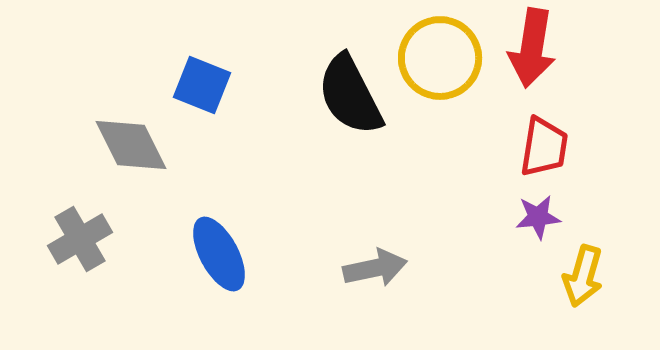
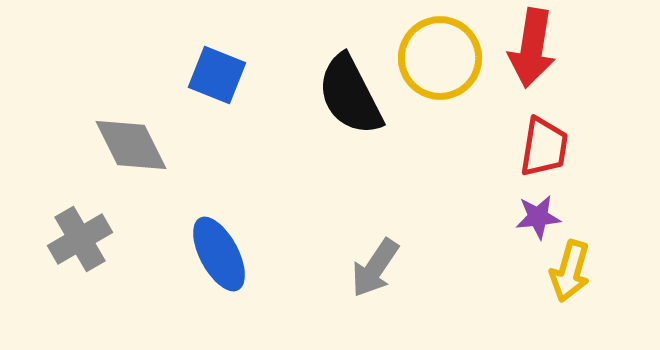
blue square: moved 15 px right, 10 px up
gray arrow: rotated 136 degrees clockwise
yellow arrow: moved 13 px left, 5 px up
